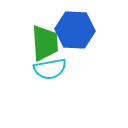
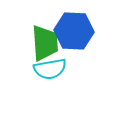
blue hexagon: moved 1 px left, 1 px down
